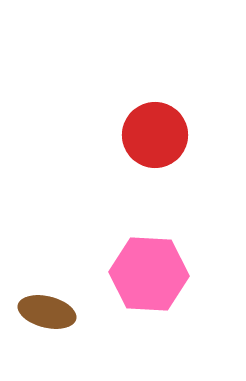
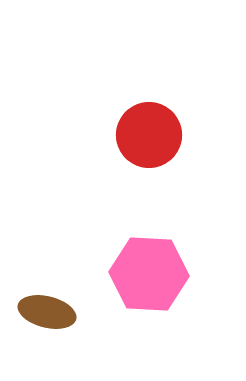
red circle: moved 6 px left
